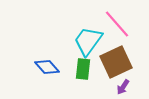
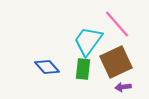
purple arrow: rotated 49 degrees clockwise
